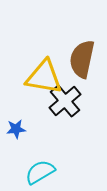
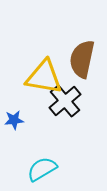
blue star: moved 2 px left, 9 px up
cyan semicircle: moved 2 px right, 3 px up
